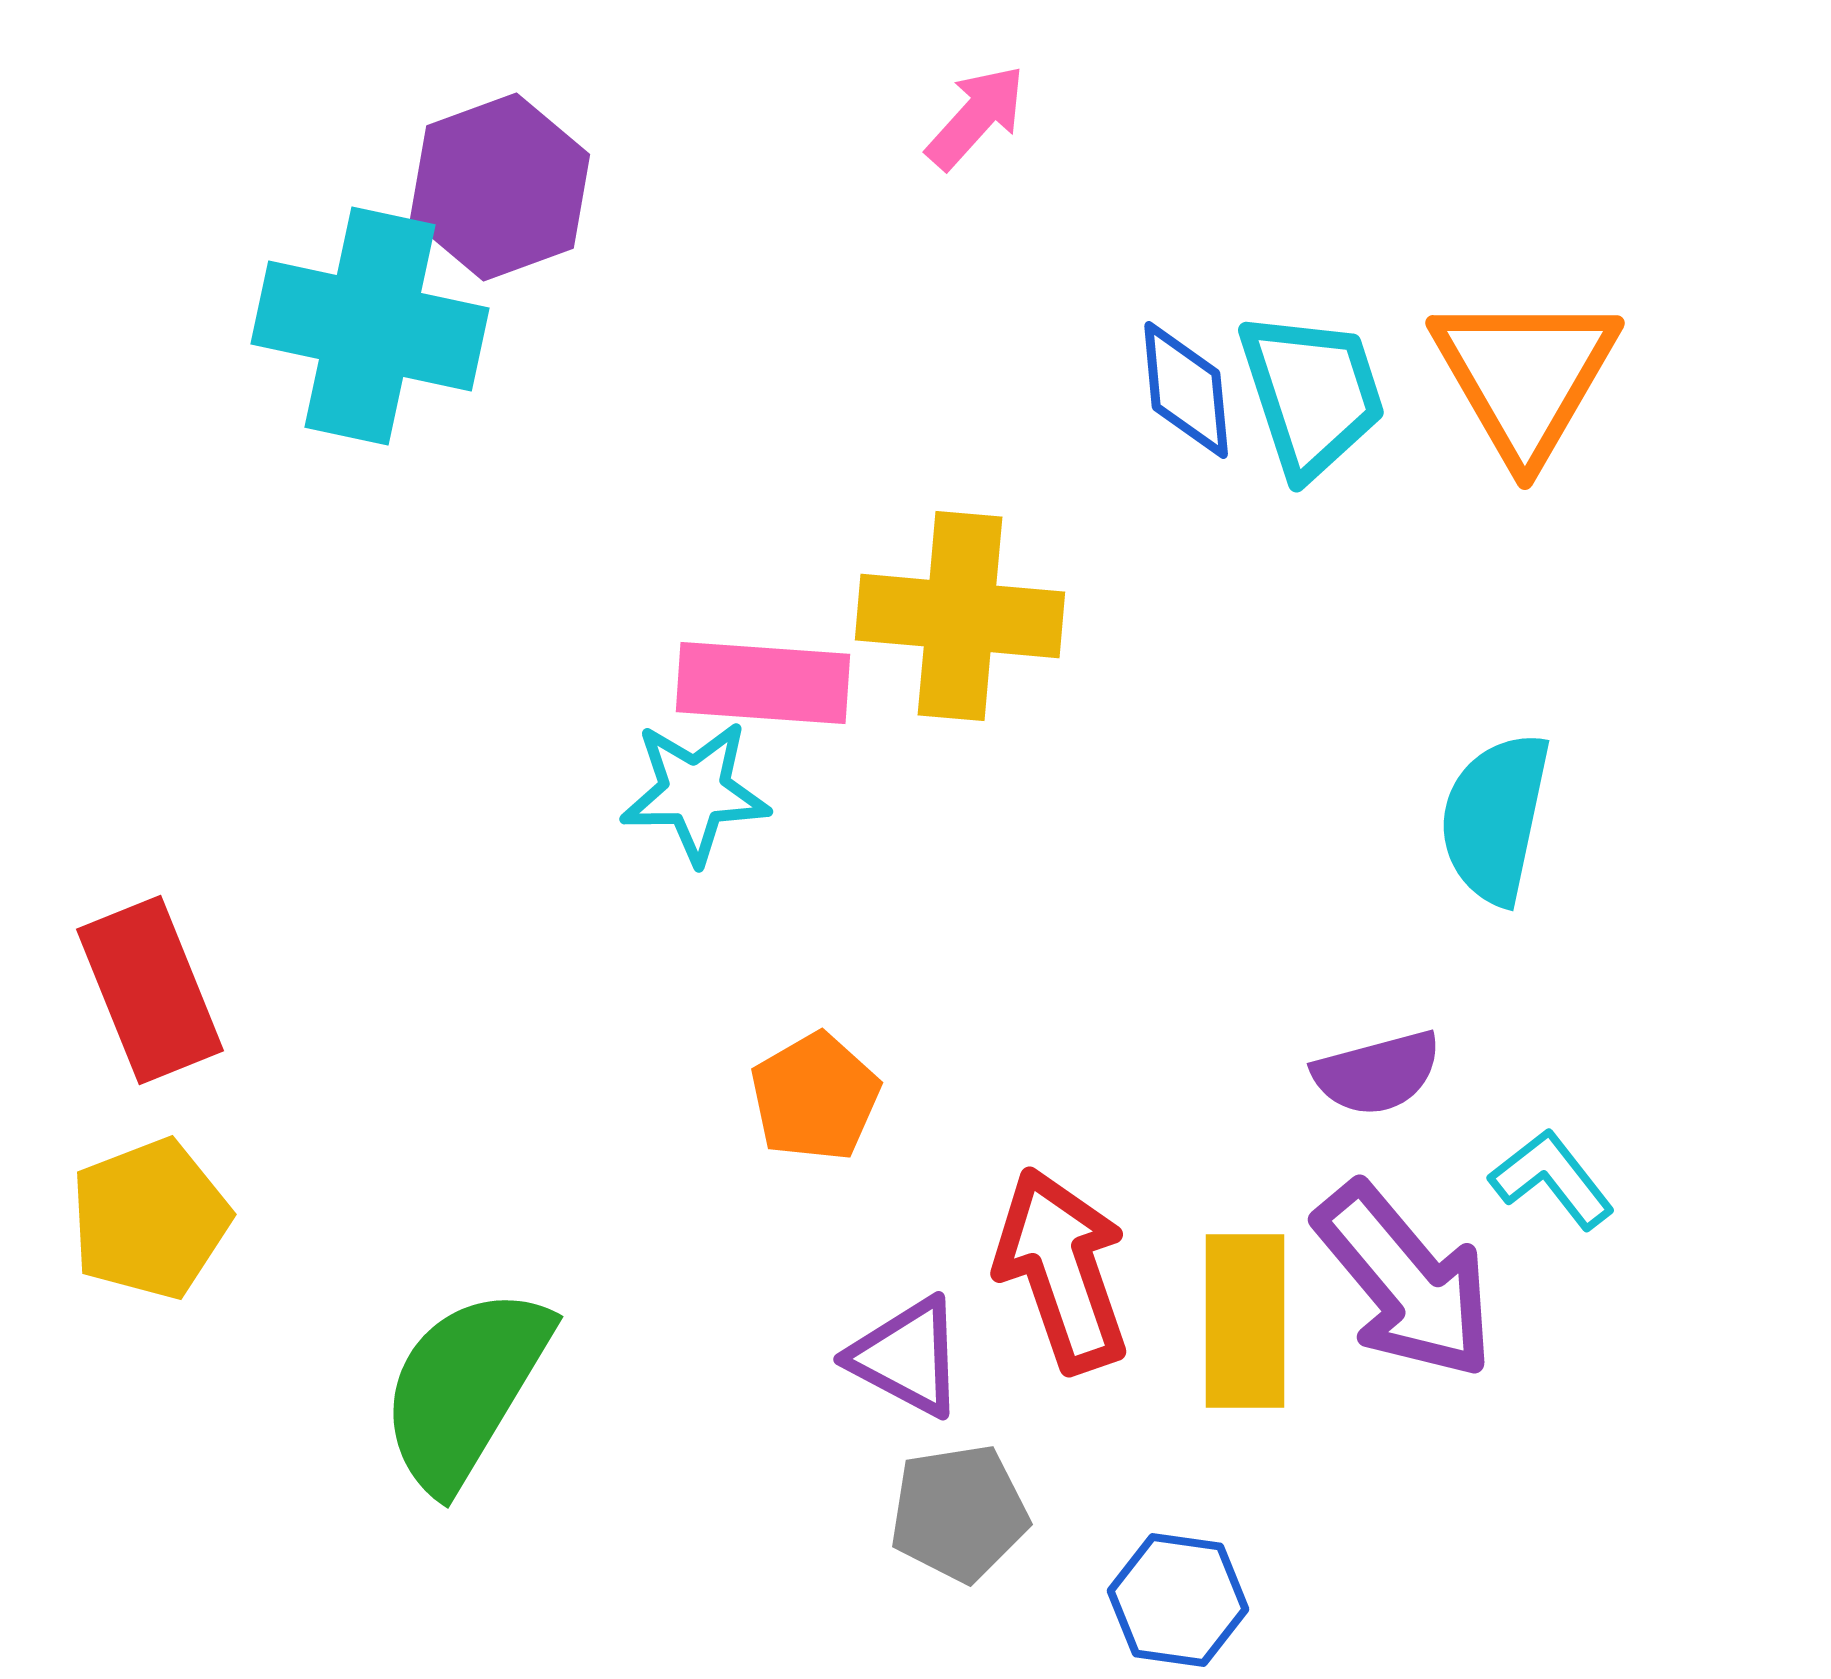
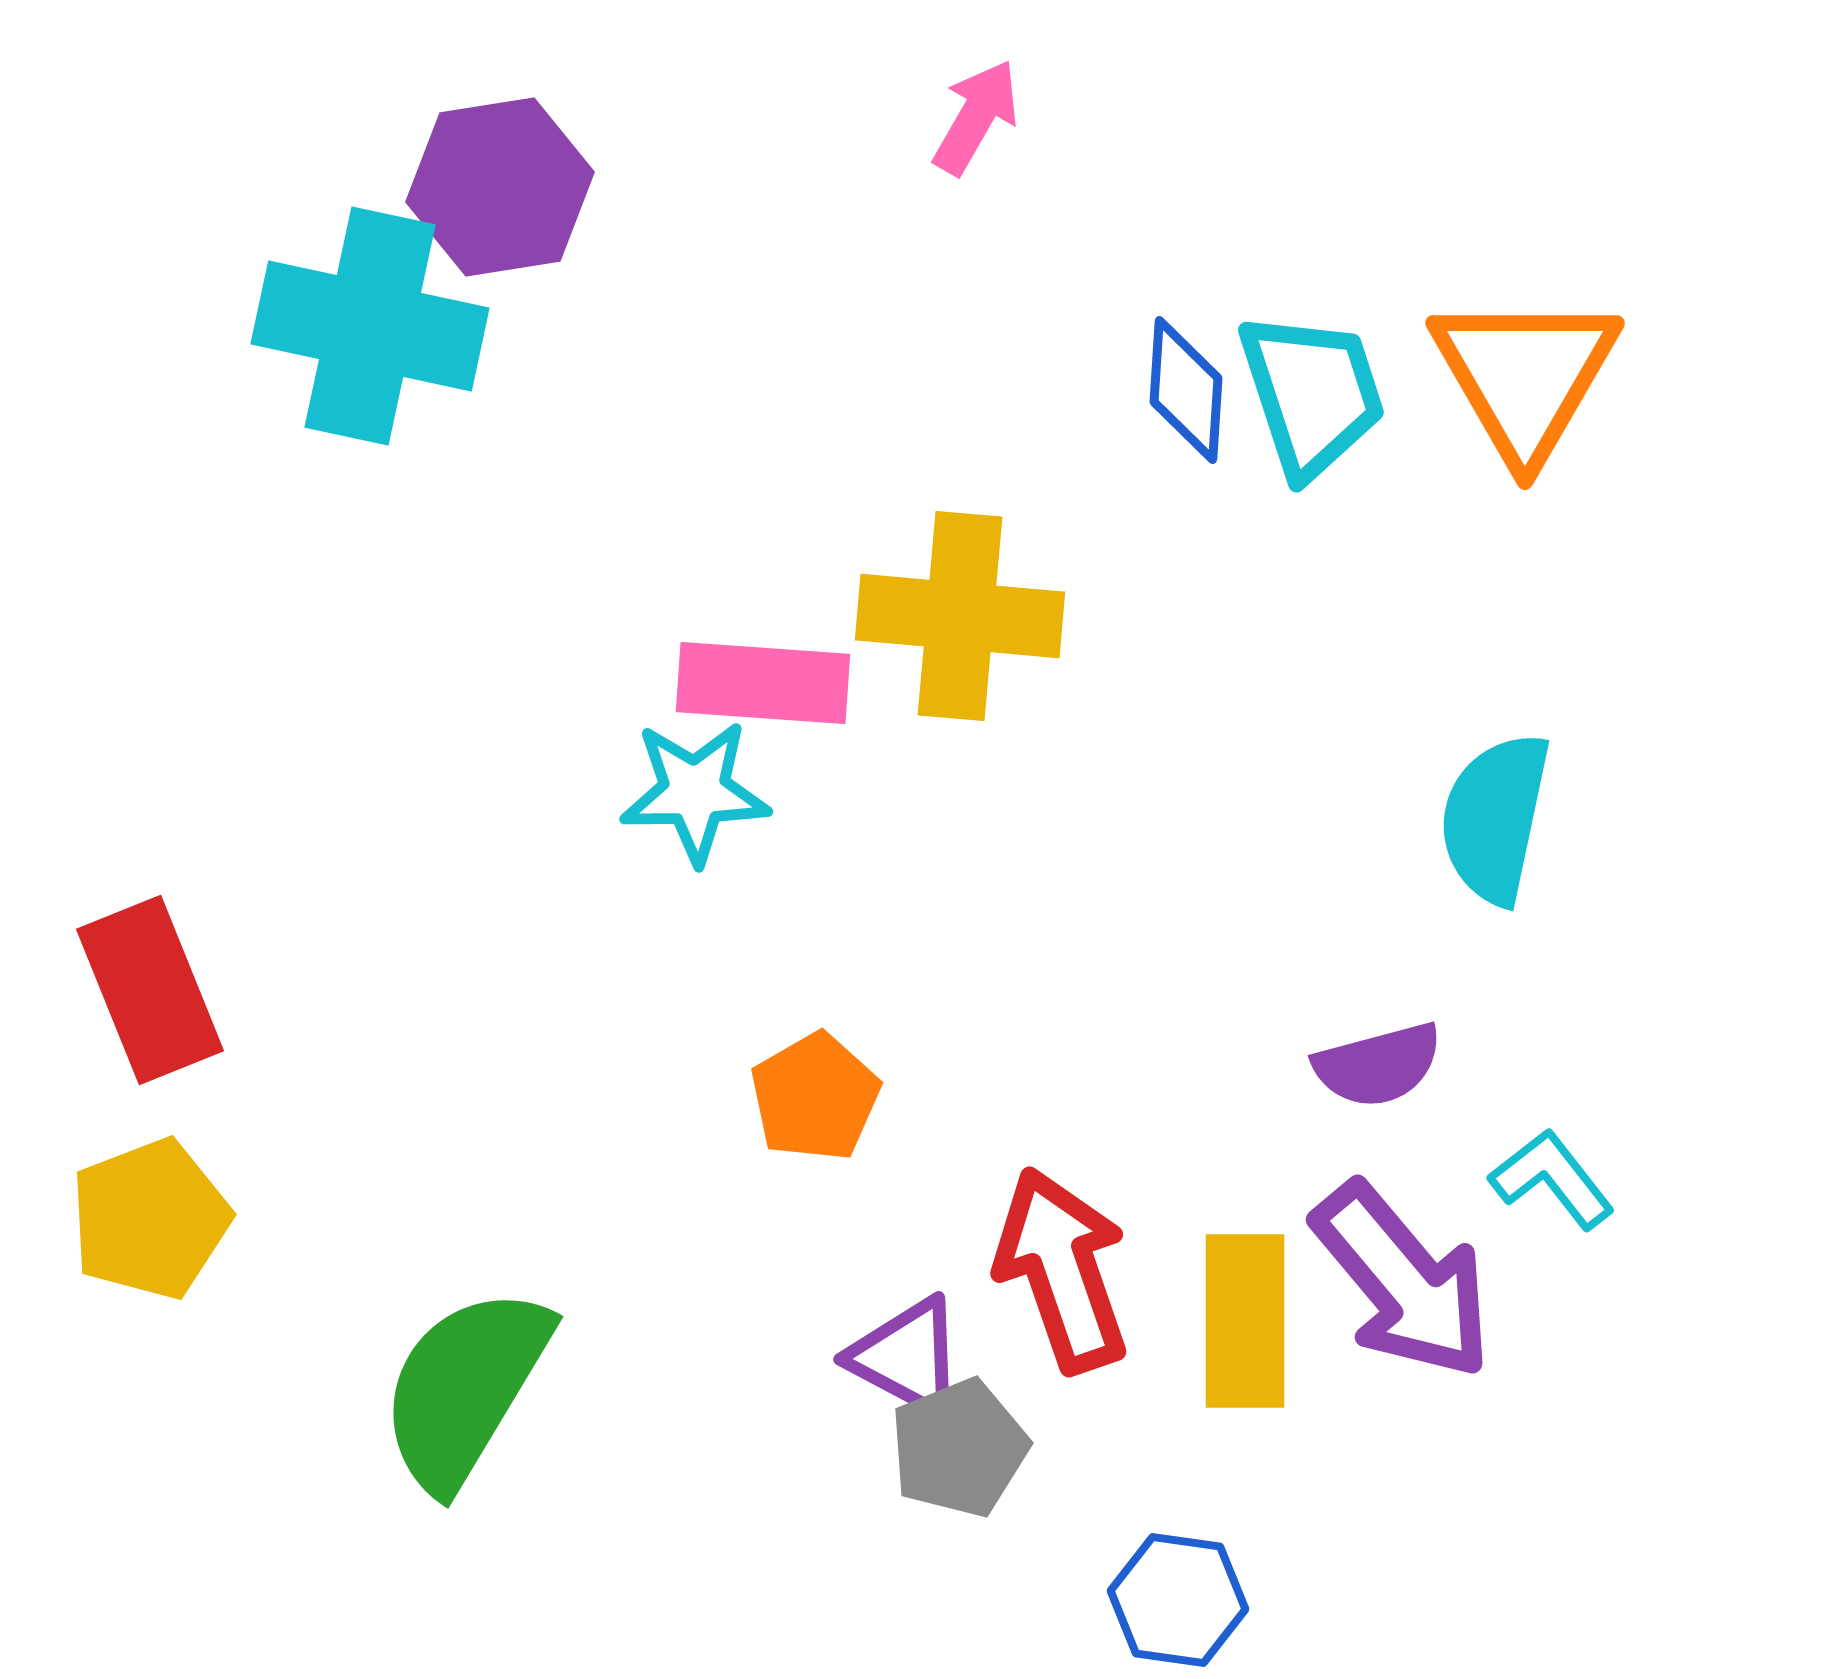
pink arrow: rotated 12 degrees counterclockwise
purple hexagon: rotated 11 degrees clockwise
blue diamond: rotated 9 degrees clockwise
purple semicircle: moved 1 px right, 8 px up
purple arrow: moved 2 px left
gray pentagon: moved 65 px up; rotated 13 degrees counterclockwise
